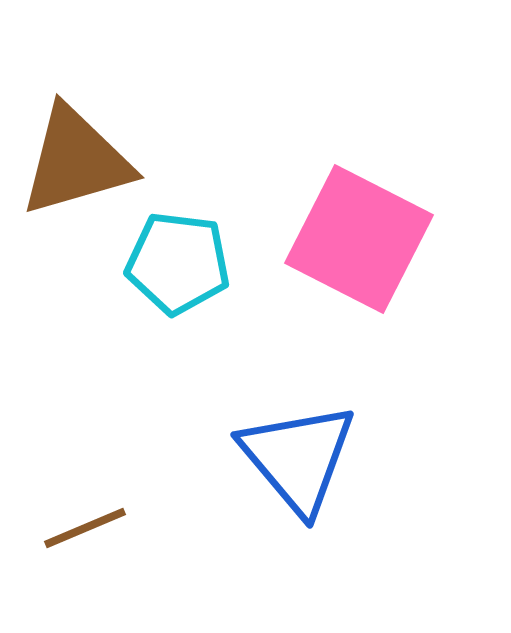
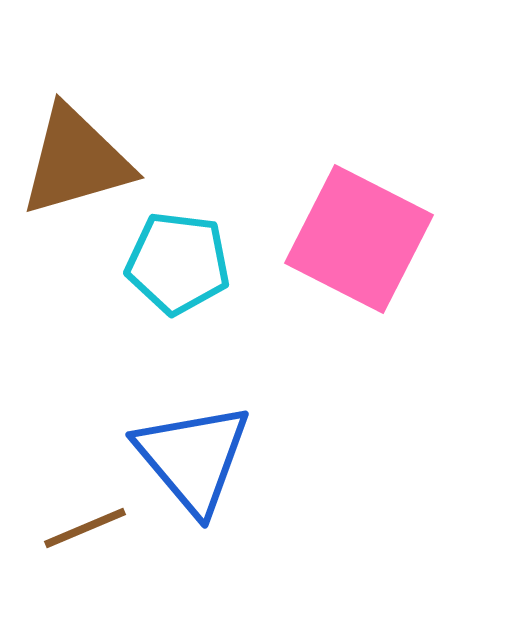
blue triangle: moved 105 px left
